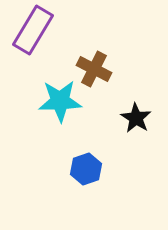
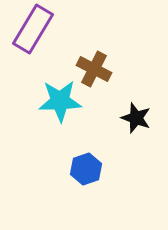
purple rectangle: moved 1 px up
black star: rotated 12 degrees counterclockwise
